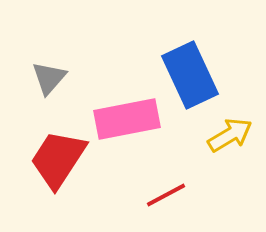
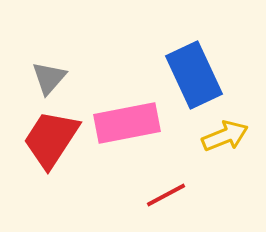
blue rectangle: moved 4 px right
pink rectangle: moved 4 px down
yellow arrow: moved 5 px left, 1 px down; rotated 9 degrees clockwise
red trapezoid: moved 7 px left, 20 px up
